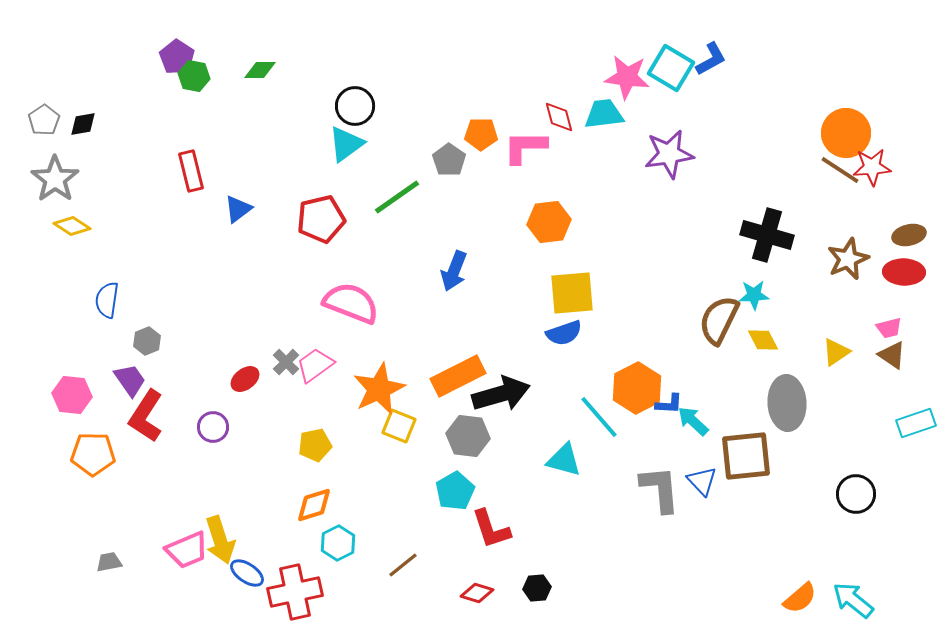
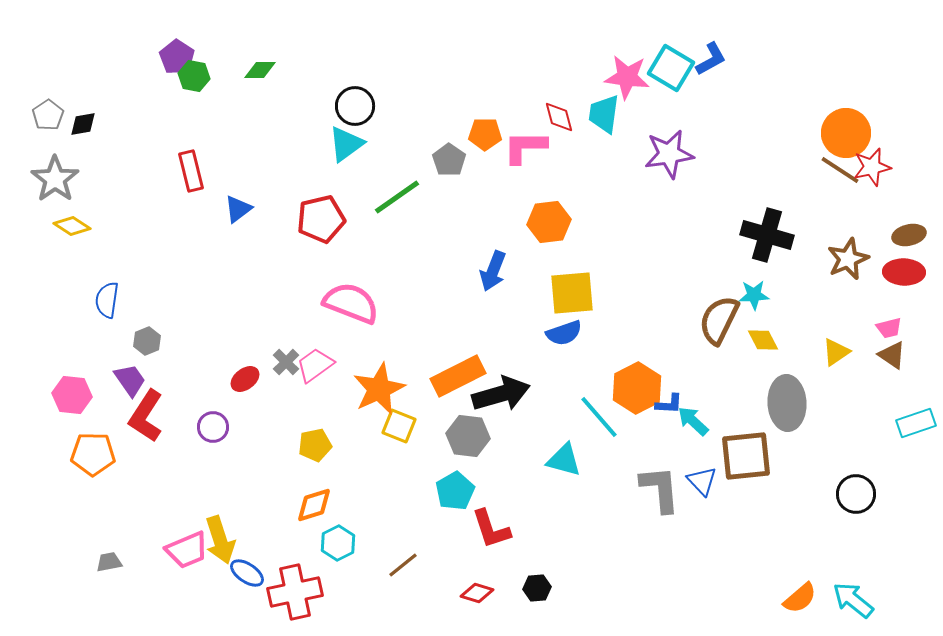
cyan trapezoid at (604, 114): rotated 75 degrees counterclockwise
gray pentagon at (44, 120): moved 4 px right, 5 px up
orange pentagon at (481, 134): moved 4 px right
red star at (872, 167): rotated 9 degrees counterclockwise
blue arrow at (454, 271): moved 39 px right
